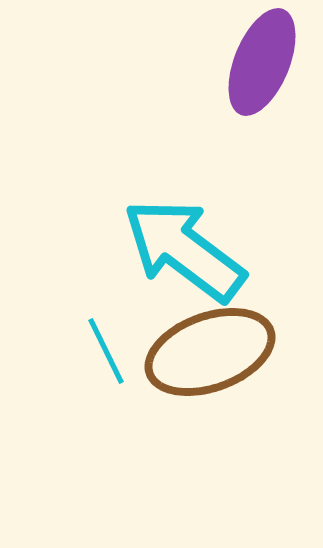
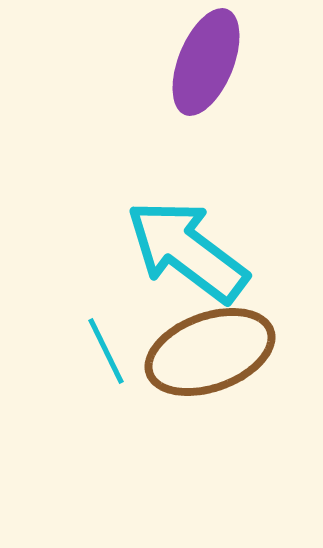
purple ellipse: moved 56 px left
cyan arrow: moved 3 px right, 1 px down
